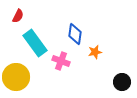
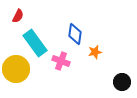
yellow circle: moved 8 px up
